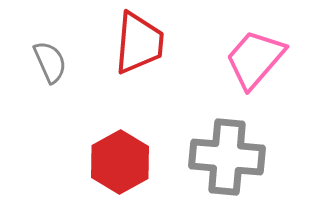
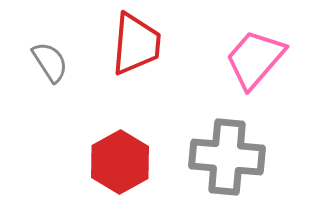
red trapezoid: moved 3 px left, 1 px down
gray semicircle: rotated 9 degrees counterclockwise
